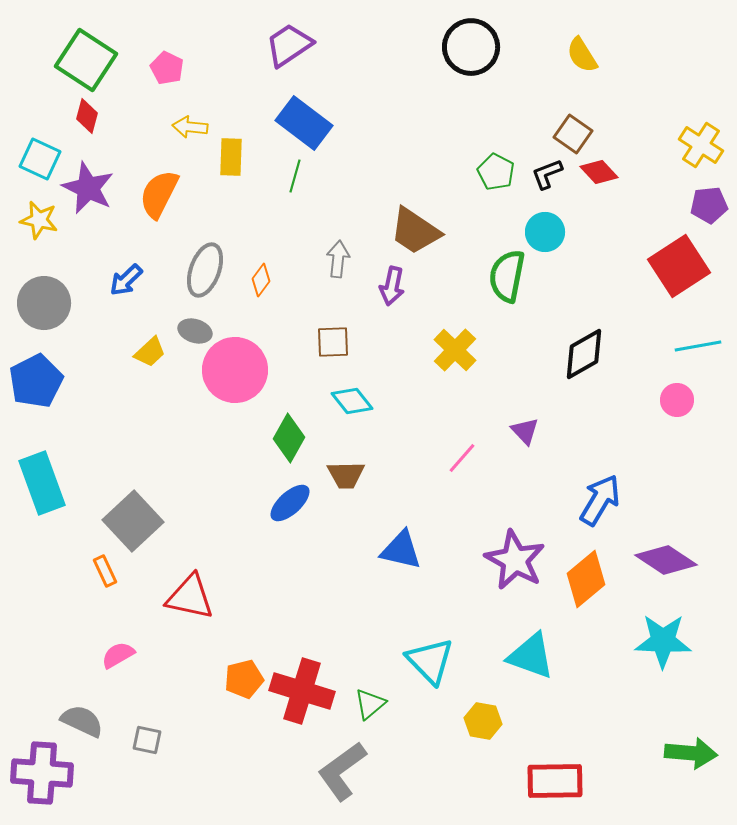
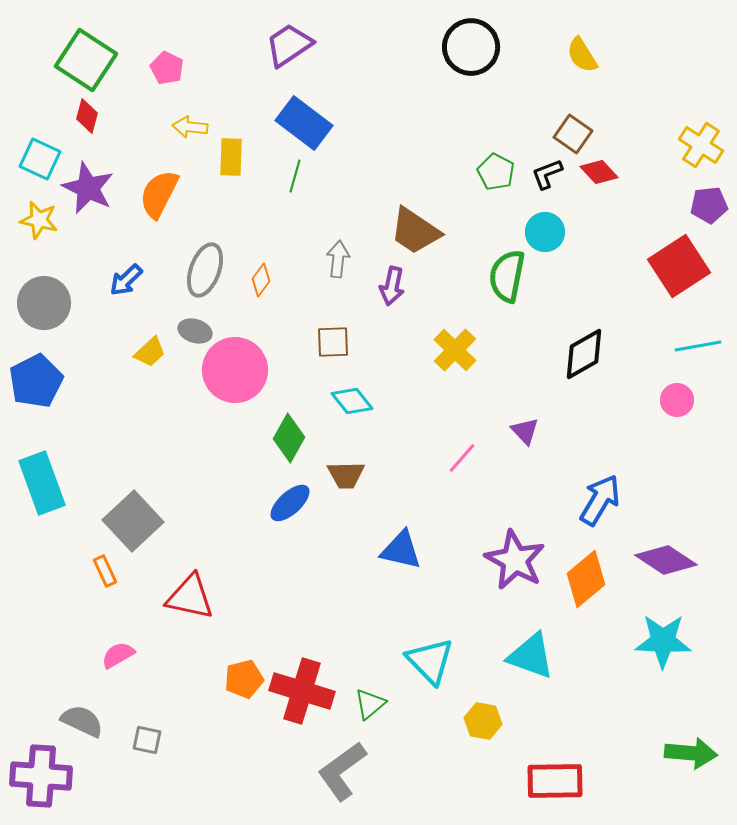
purple cross at (42, 773): moved 1 px left, 3 px down
